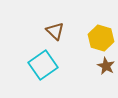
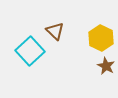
yellow hexagon: rotated 10 degrees clockwise
cyan square: moved 13 px left, 14 px up; rotated 8 degrees counterclockwise
